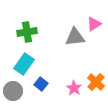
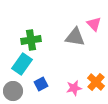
pink triangle: rotated 42 degrees counterclockwise
green cross: moved 4 px right, 8 px down
gray triangle: rotated 15 degrees clockwise
cyan rectangle: moved 2 px left
blue square: rotated 24 degrees clockwise
pink star: rotated 28 degrees clockwise
